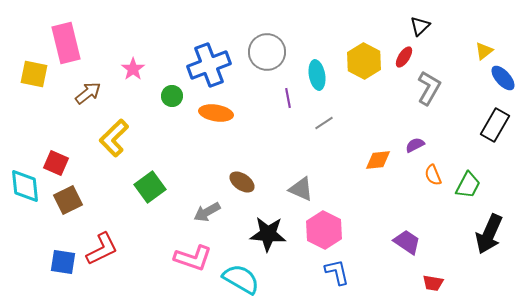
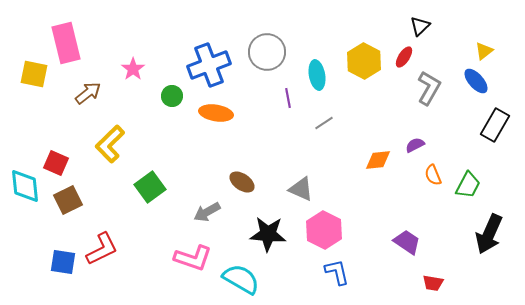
blue ellipse: moved 27 px left, 3 px down
yellow L-shape: moved 4 px left, 6 px down
